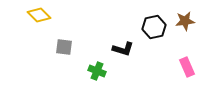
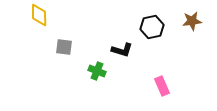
yellow diamond: rotated 45 degrees clockwise
brown star: moved 7 px right
black hexagon: moved 2 px left
black L-shape: moved 1 px left, 1 px down
pink rectangle: moved 25 px left, 19 px down
